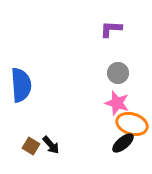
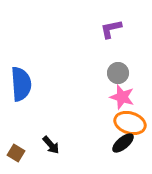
purple L-shape: rotated 15 degrees counterclockwise
blue semicircle: moved 1 px up
pink star: moved 5 px right, 6 px up
orange ellipse: moved 2 px left, 1 px up
brown square: moved 15 px left, 7 px down
